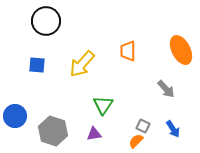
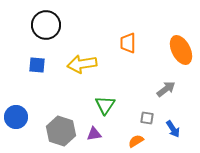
black circle: moved 4 px down
orange trapezoid: moved 8 px up
yellow arrow: rotated 40 degrees clockwise
gray arrow: rotated 84 degrees counterclockwise
green triangle: moved 2 px right
blue circle: moved 1 px right, 1 px down
gray square: moved 4 px right, 8 px up; rotated 16 degrees counterclockwise
gray hexagon: moved 8 px right
orange semicircle: rotated 14 degrees clockwise
